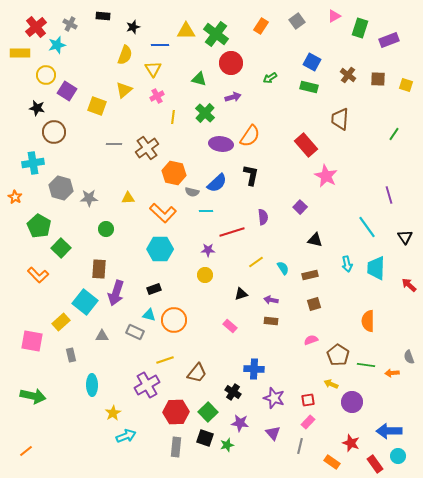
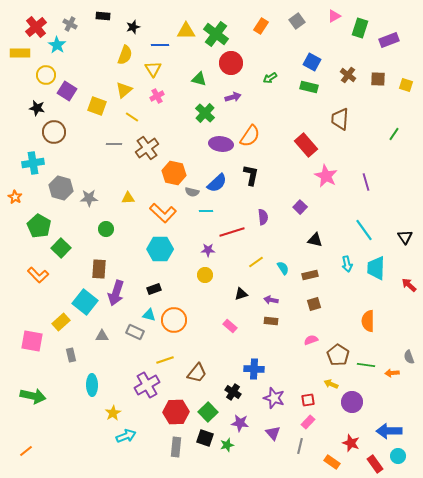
cyan star at (57, 45): rotated 24 degrees counterclockwise
yellow line at (173, 117): moved 41 px left; rotated 64 degrees counterclockwise
purple line at (389, 195): moved 23 px left, 13 px up
cyan line at (367, 227): moved 3 px left, 3 px down
